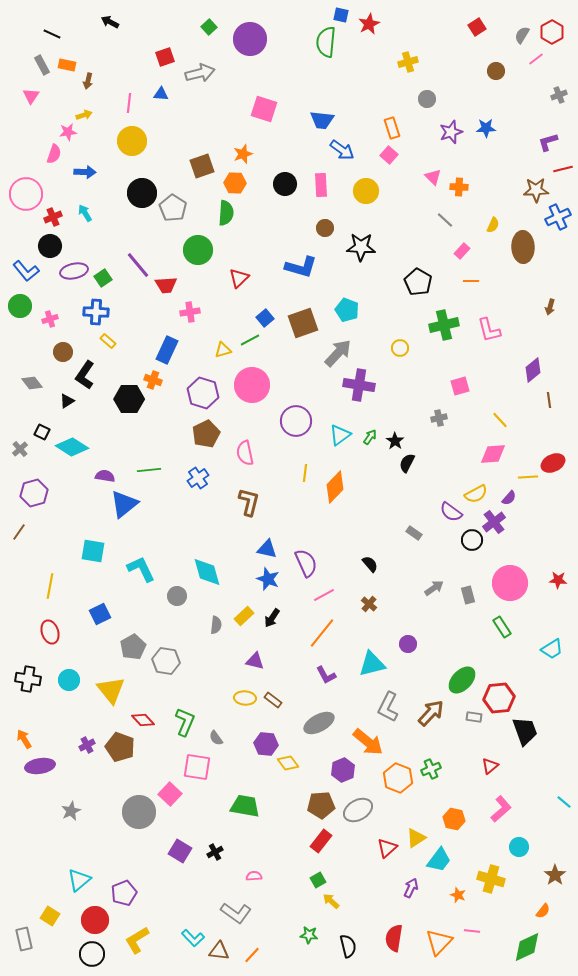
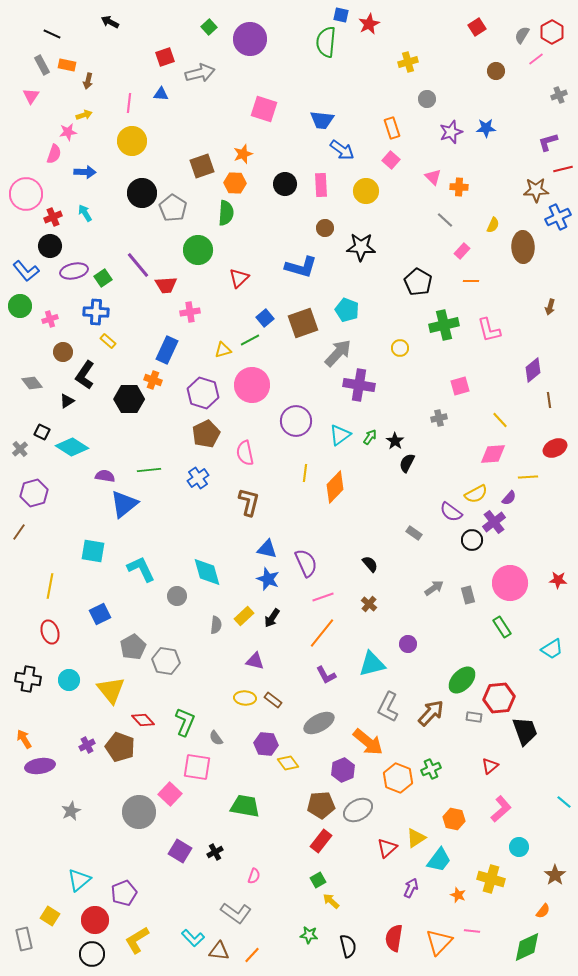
pink square at (389, 155): moved 2 px right, 5 px down
red ellipse at (553, 463): moved 2 px right, 15 px up
pink line at (324, 595): moved 1 px left, 2 px down; rotated 10 degrees clockwise
pink semicircle at (254, 876): rotated 112 degrees clockwise
